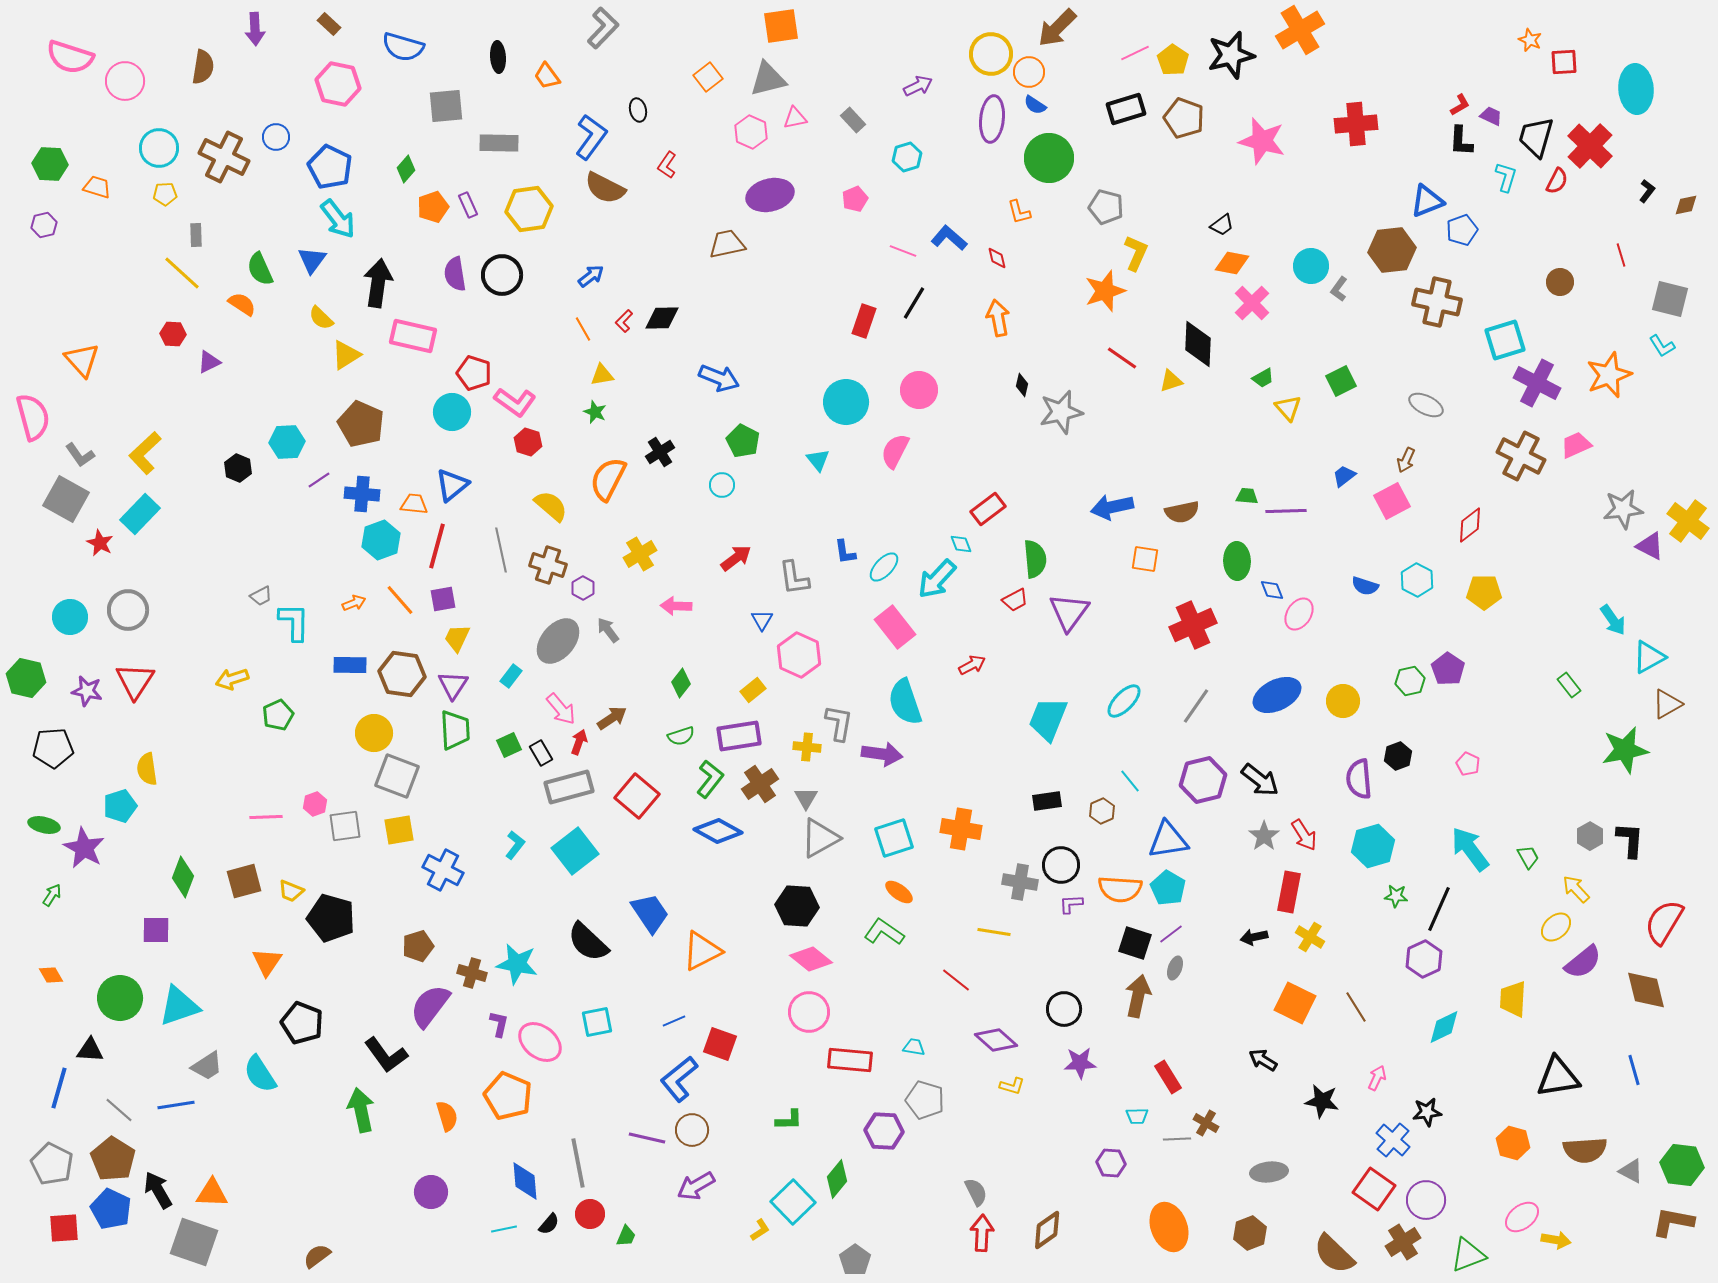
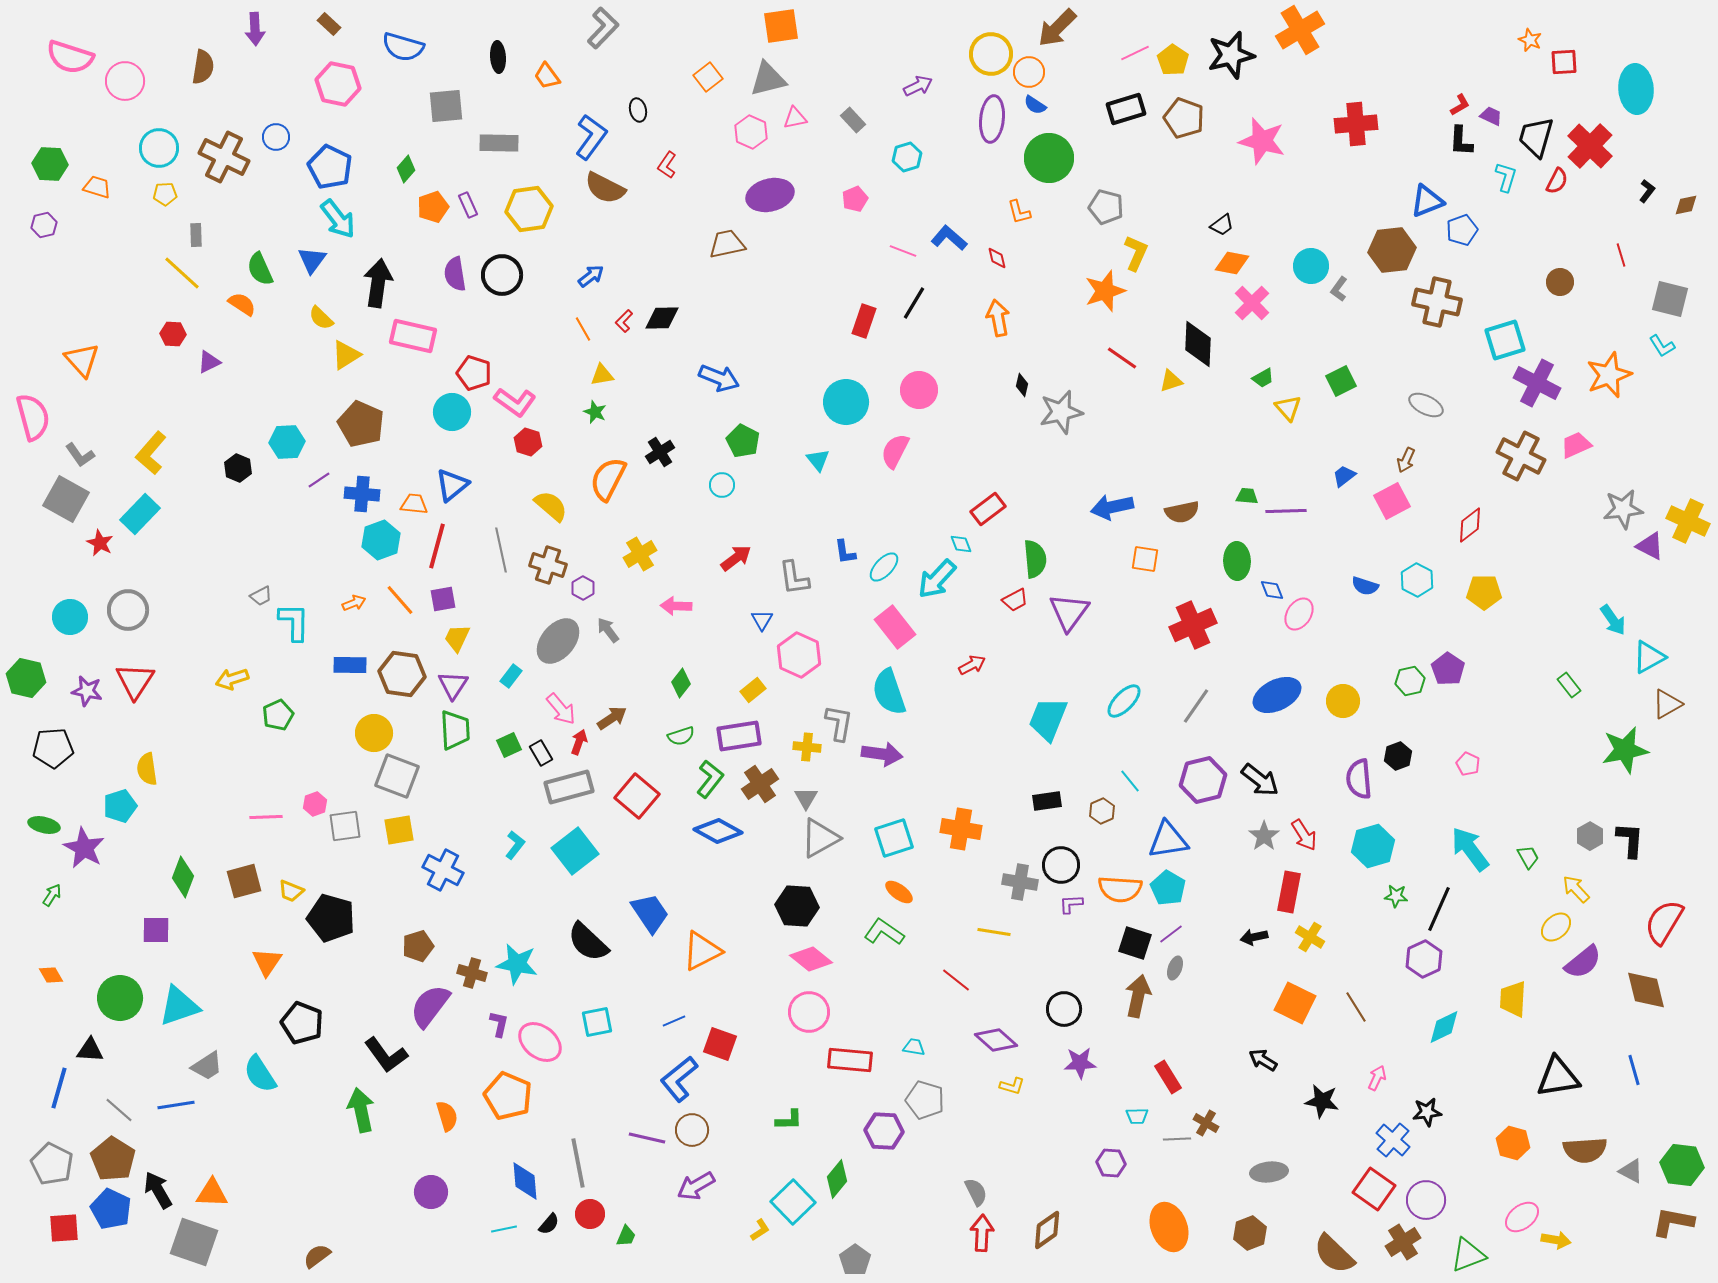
yellow L-shape at (145, 453): moved 6 px right; rotated 6 degrees counterclockwise
yellow cross at (1688, 521): rotated 12 degrees counterclockwise
cyan semicircle at (905, 702): moved 16 px left, 10 px up
